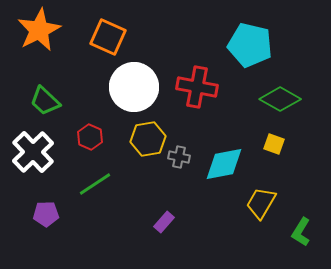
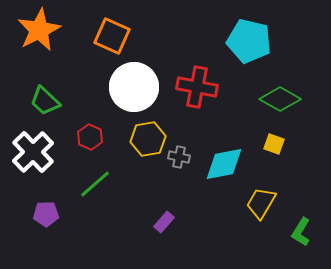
orange square: moved 4 px right, 1 px up
cyan pentagon: moved 1 px left, 4 px up
green line: rotated 8 degrees counterclockwise
